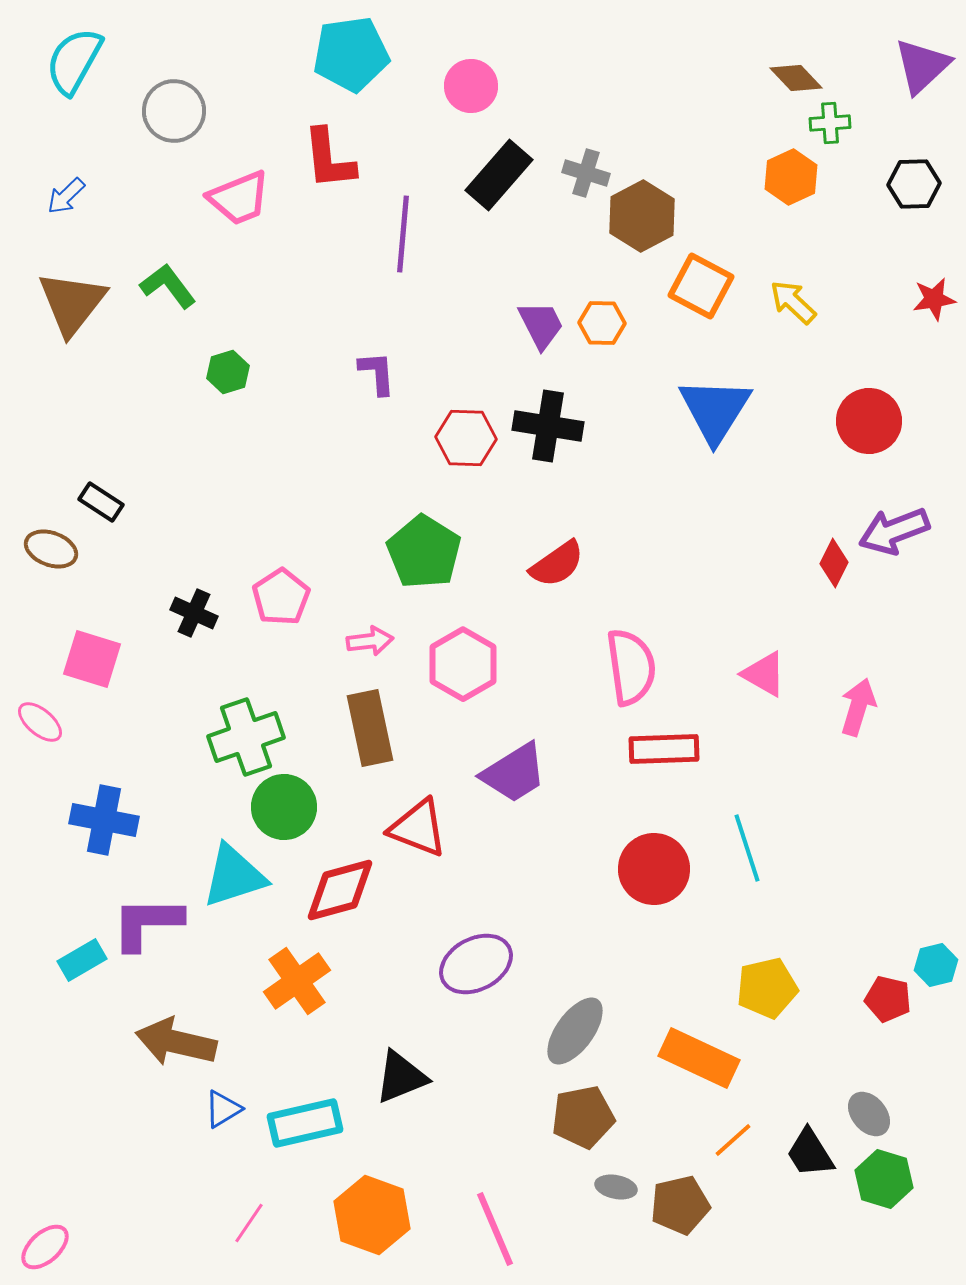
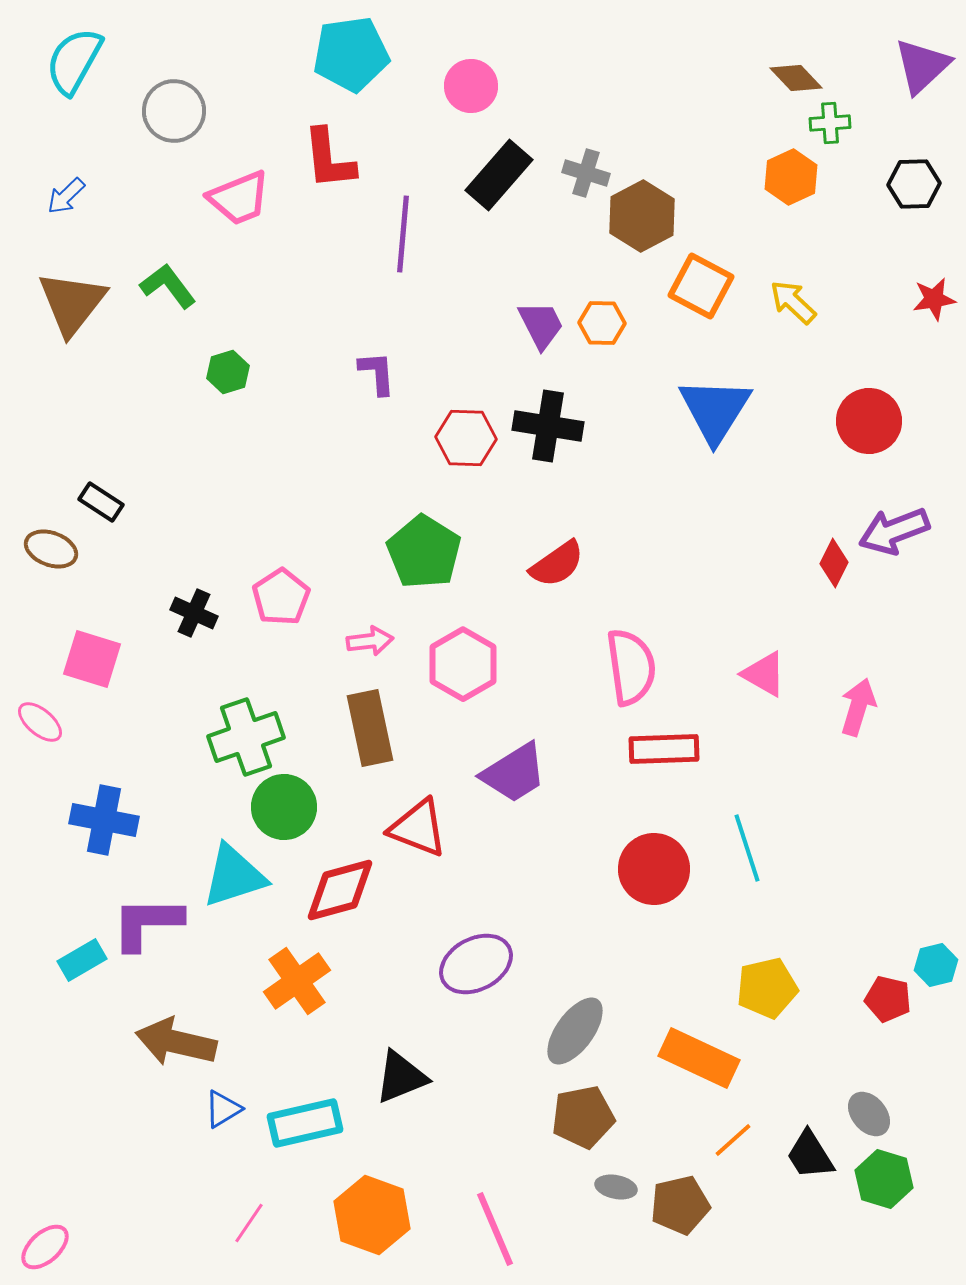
black trapezoid at (810, 1153): moved 2 px down
